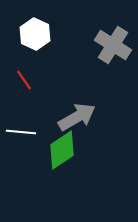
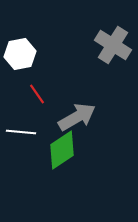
white hexagon: moved 15 px left, 20 px down; rotated 24 degrees clockwise
red line: moved 13 px right, 14 px down
